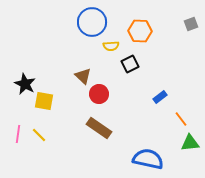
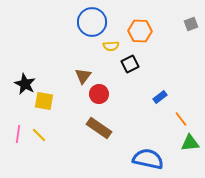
brown triangle: rotated 24 degrees clockwise
